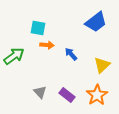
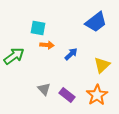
blue arrow: rotated 88 degrees clockwise
gray triangle: moved 4 px right, 3 px up
